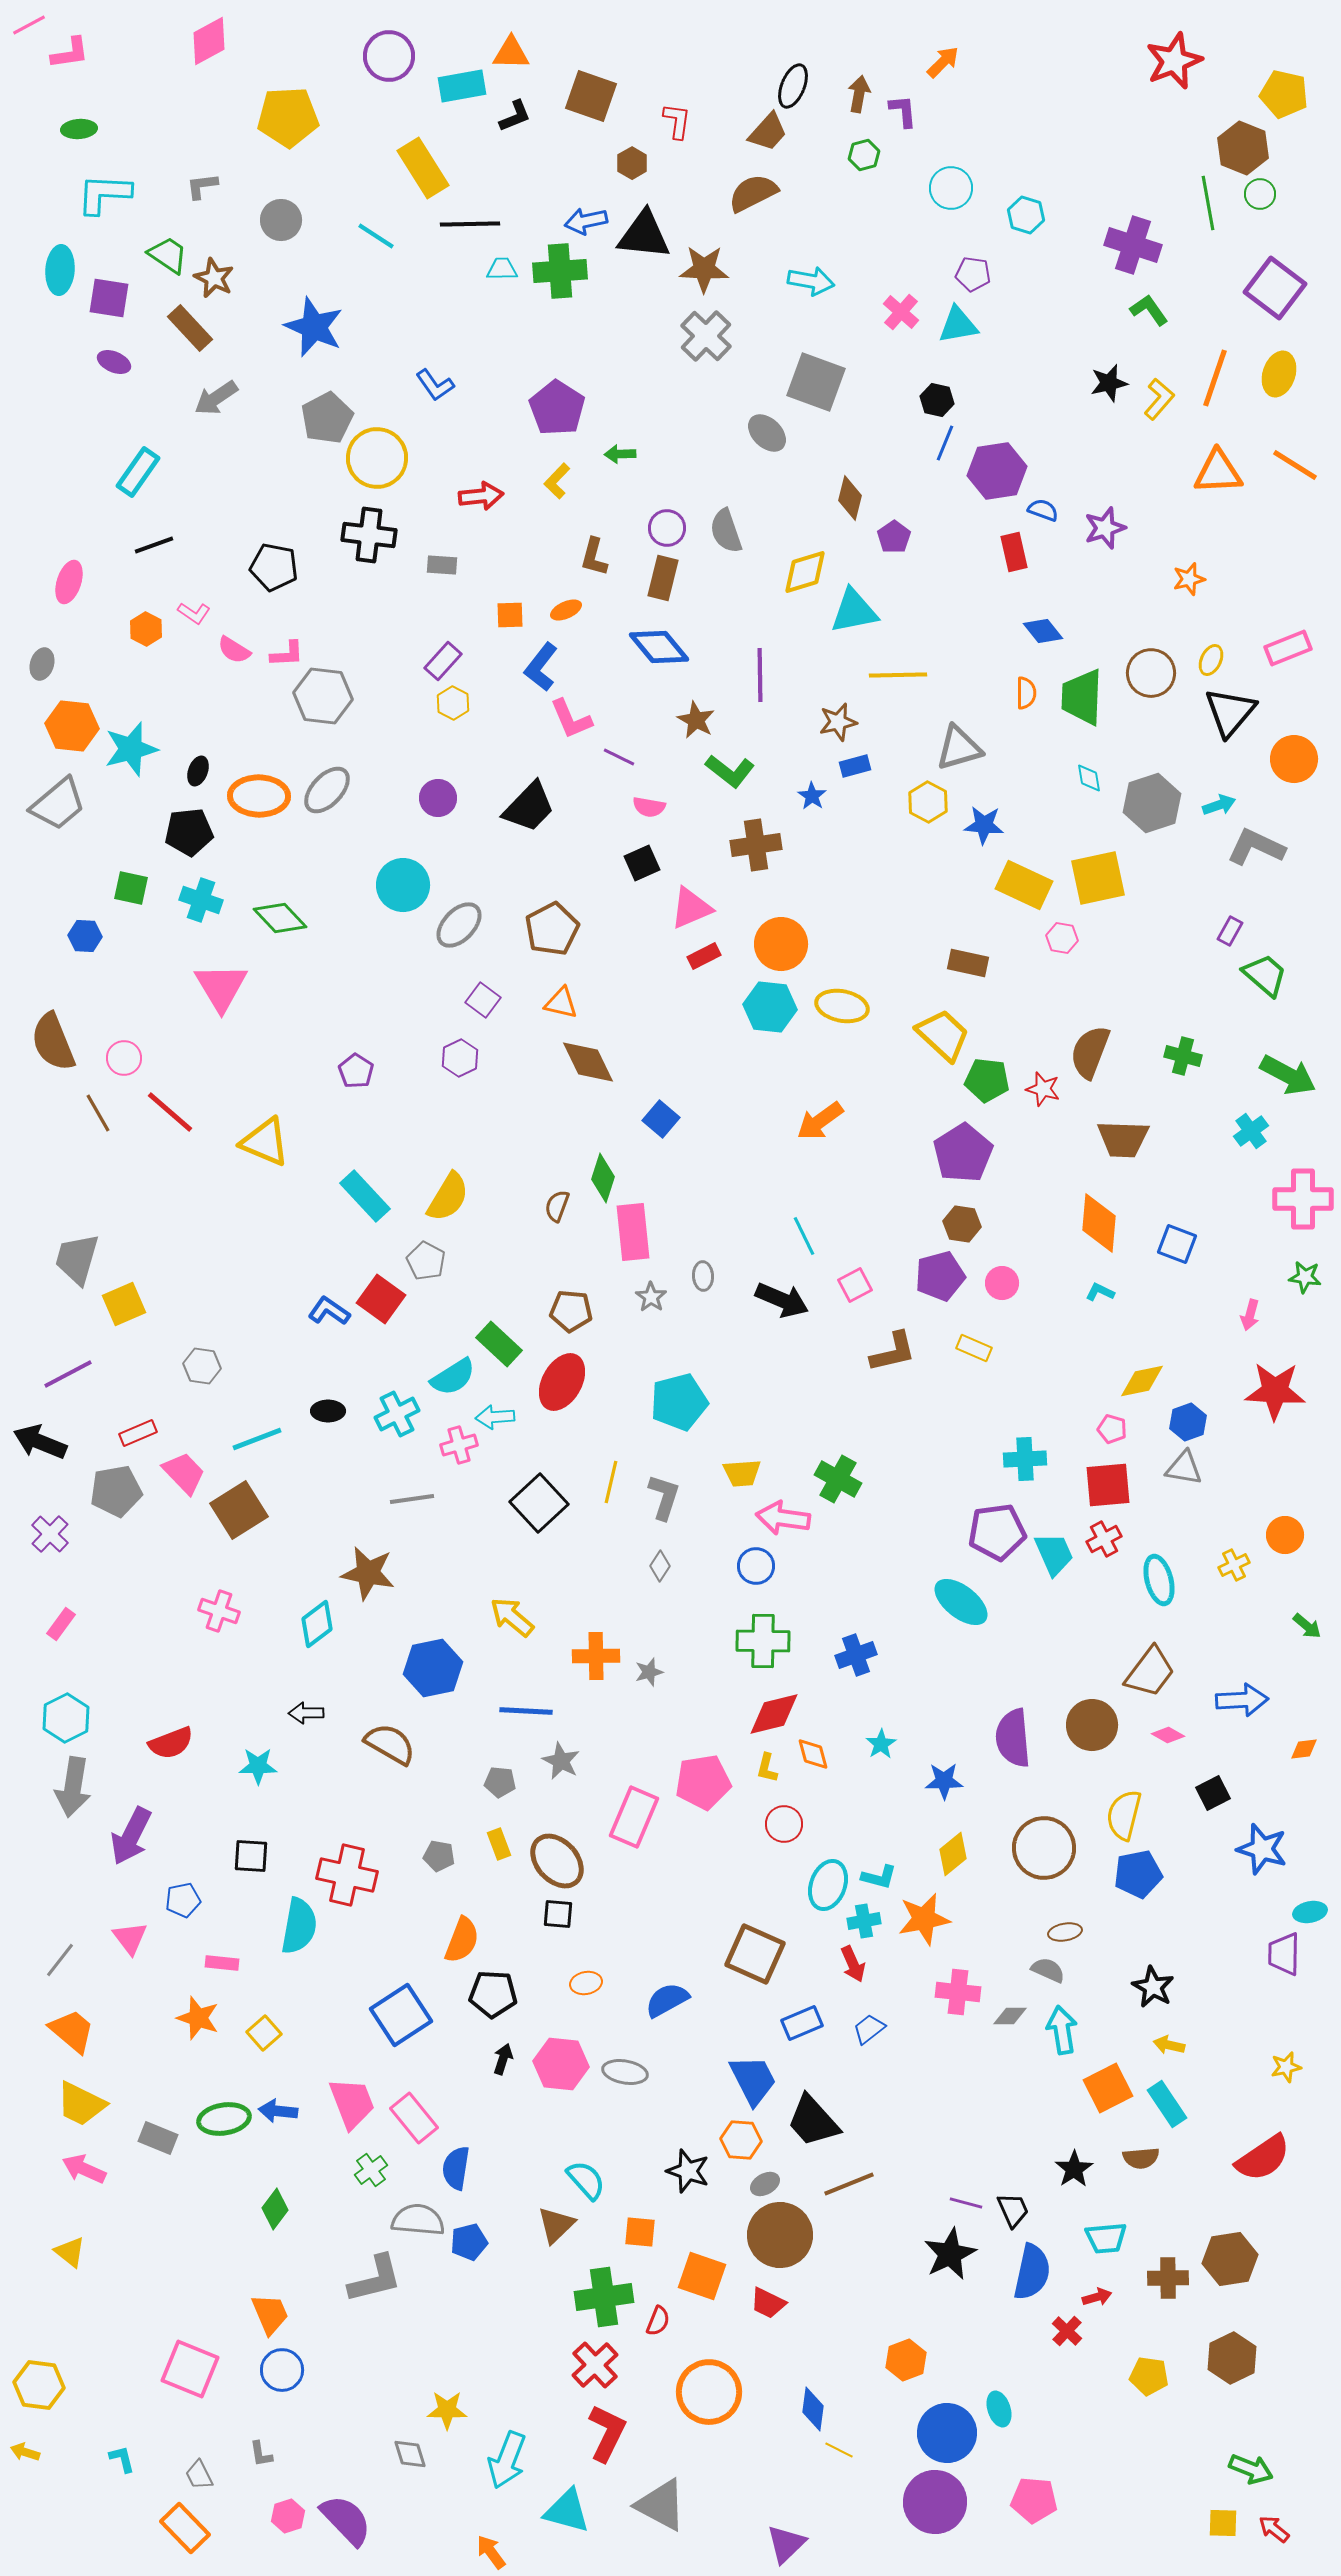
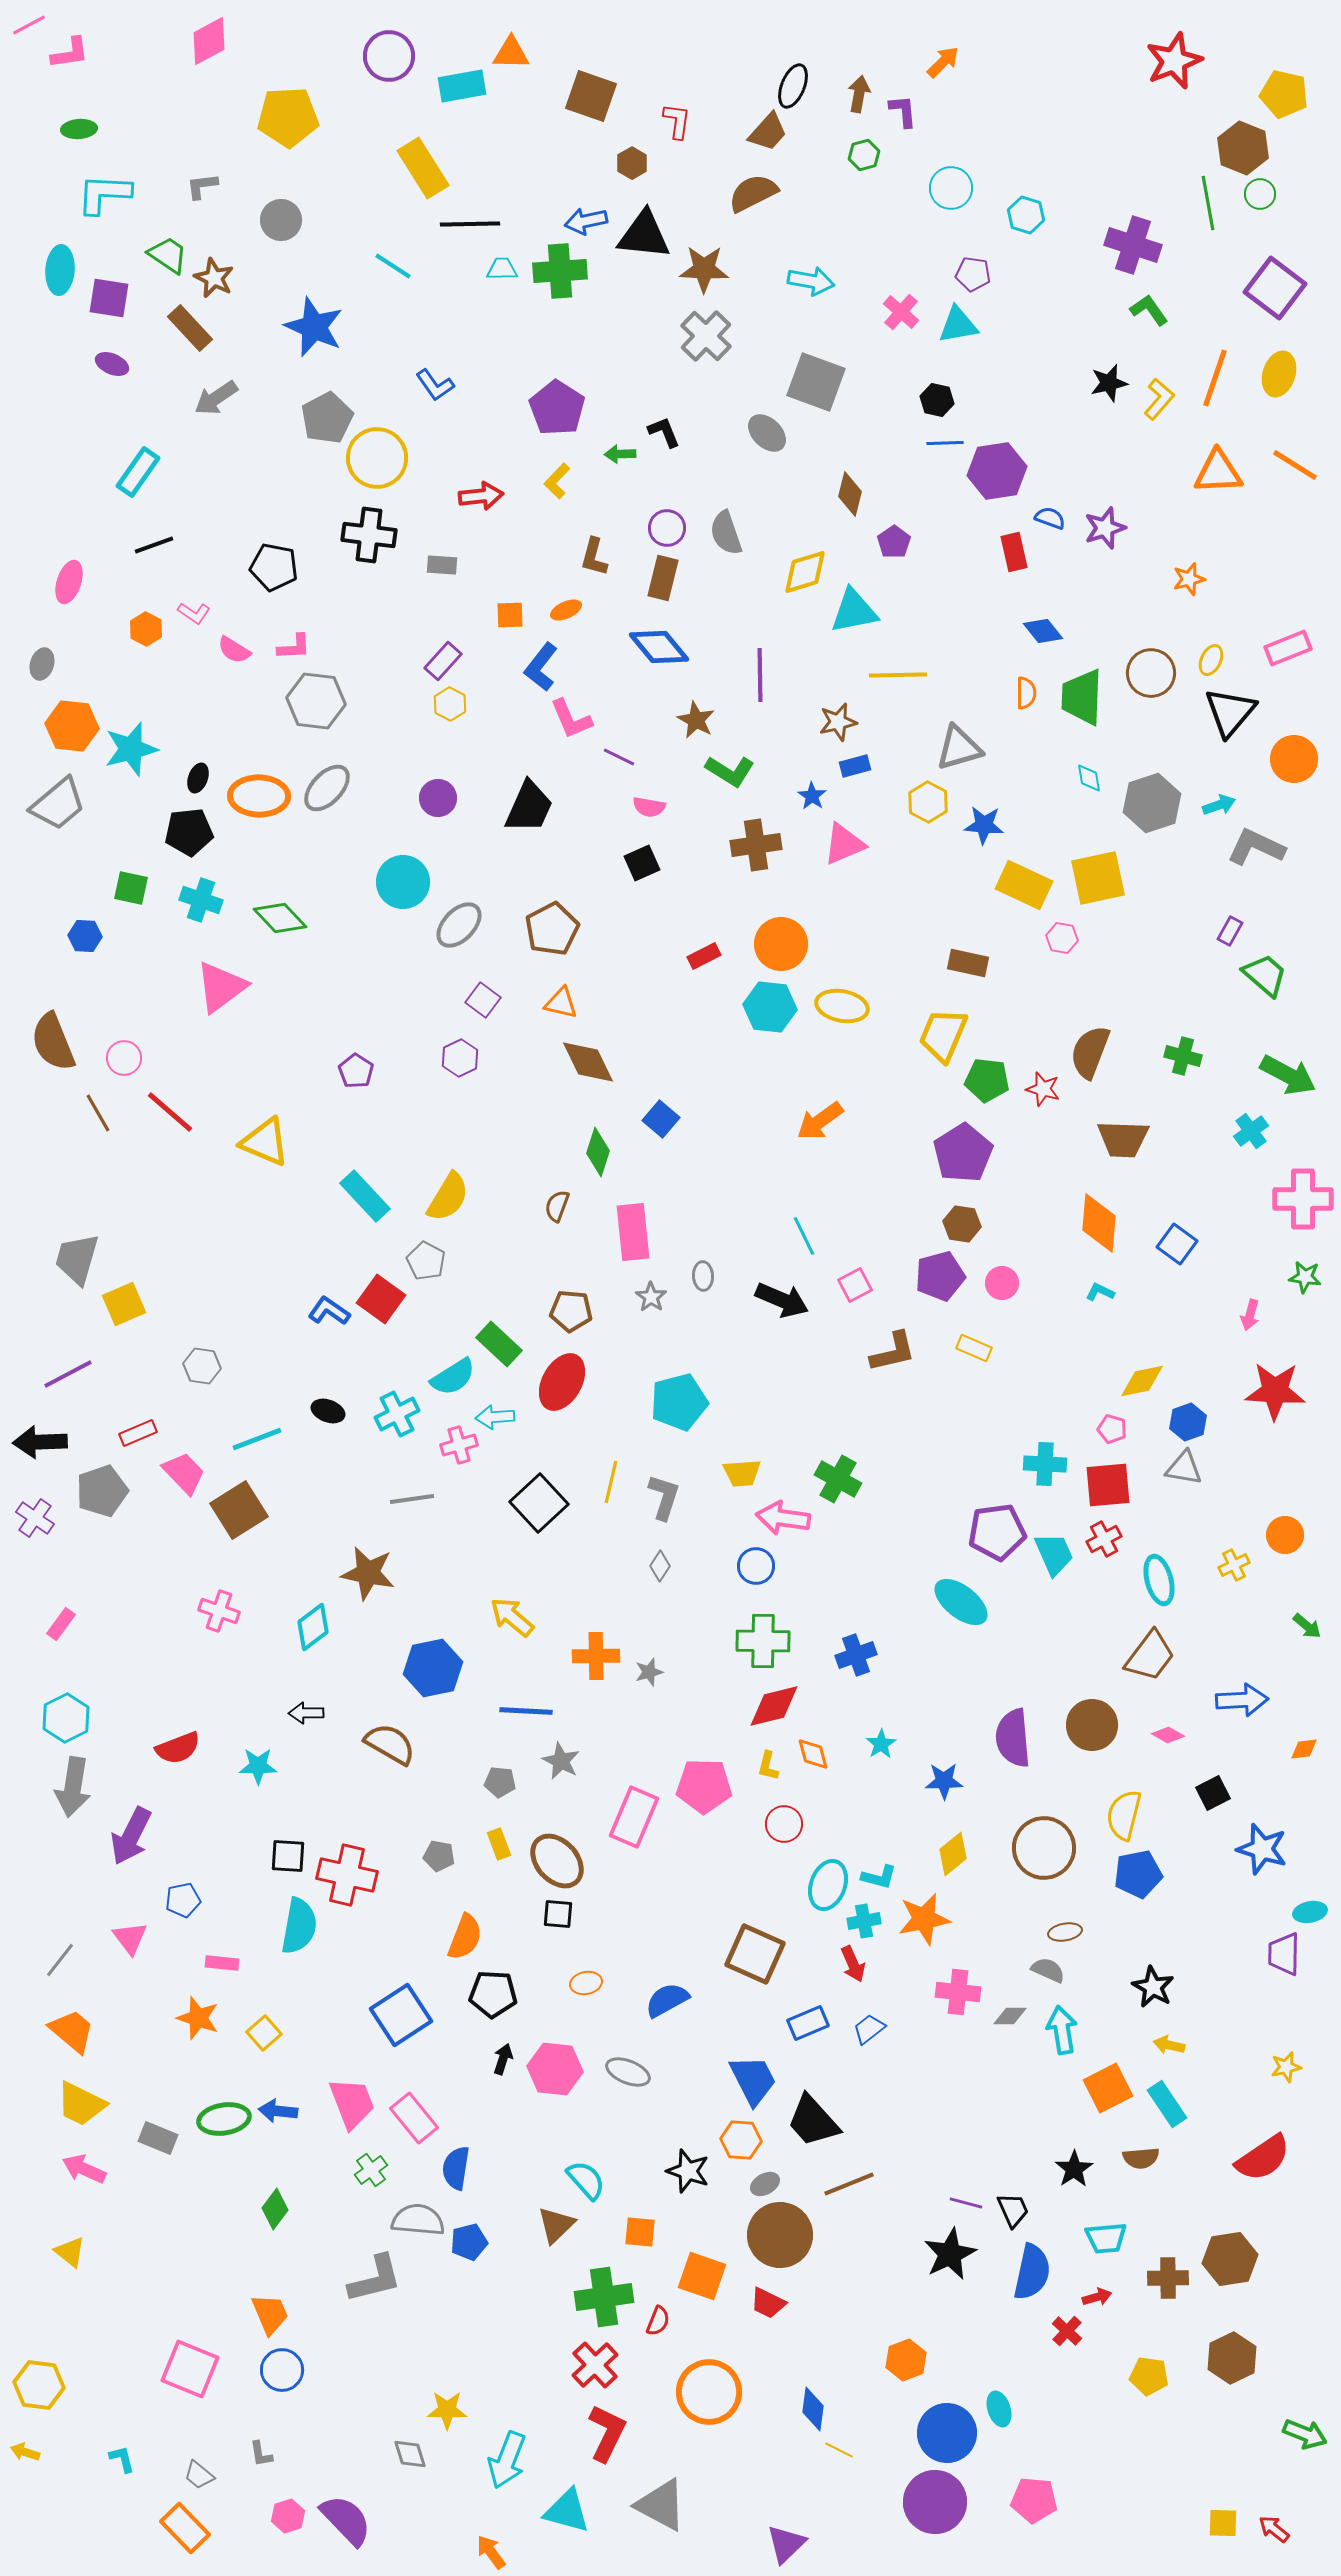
black L-shape at (515, 116): moved 149 px right, 316 px down; rotated 90 degrees counterclockwise
cyan line at (376, 236): moved 17 px right, 30 px down
purple ellipse at (114, 362): moved 2 px left, 2 px down
blue line at (945, 443): rotated 66 degrees clockwise
brown diamond at (850, 498): moved 4 px up
blue semicircle at (1043, 510): moved 7 px right, 8 px down
gray semicircle at (726, 531): moved 2 px down
purple pentagon at (894, 537): moved 5 px down
pink L-shape at (287, 654): moved 7 px right, 7 px up
gray hexagon at (323, 696): moved 7 px left, 5 px down
yellow hexagon at (453, 703): moved 3 px left, 1 px down
black ellipse at (198, 771): moved 7 px down
green L-shape at (730, 771): rotated 6 degrees counterclockwise
gray ellipse at (327, 790): moved 2 px up
black trapezoid at (529, 807): rotated 20 degrees counterclockwise
cyan circle at (403, 885): moved 3 px up
pink triangle at (691, 908): moved 153 px right, 64 px up
pink triangle at (221, 987): rotated 24 degrees clockwise
yellow trapezoid at (943, 1035): rotated 110 degrees counterclockwise
green diamond at (603, 1178): moved 5 px left, 26 px up
blue square at (1177, 1244): rotated 15 degrees clockwise
black ellipse at (328, 1411): rotated 20 degrees clockwise
black arrow at (40, 1442): rotated 24 degrees counterclockwise
cyan cross at (1025, 1459): moved 20 px right, 5 px down; rotated 6 degrees clockwise
gray pentagon at (116, 1491): moved 14 px left; rotated 9 degrees counterclockwise
purple cross at (50, 1534): moved 15 px left, 16 px up; rotated 9 degrees counterclockwise
cyan diamond at (317, 1624): moved 4 px left, 3 px down
brown trapezoid at (1150, 1672): moved 16 px up
red diamond at (774, 1714): moved 8 px up
red semicircle at (171, 1743): moved 7 px right, 5 px down
yellow L-shape at (767, 1768): moved 1 px right, 2 px up
pink pentagon at (703, 1782): moved 1 px right, 4 px down; rotated 10 degrees clockwise
black square at (251, 1856): moved 37 px right
orange semicircle at (462, 1940): moved 3 px right, 3 px up
blue rectangle at (802, 2023): moved 6 px right
pink hexagon at (561, 2064): moved 6 px left, 5 px down
gray ellipse at (625, 2072): moved 3 px right; rotated 12 degrees clockwise
green arrow at (1251, 2469): moved 54 px right, 35 px up
gray trapezoid at (199, 2475): rotated 24 degrees counterclockwise
